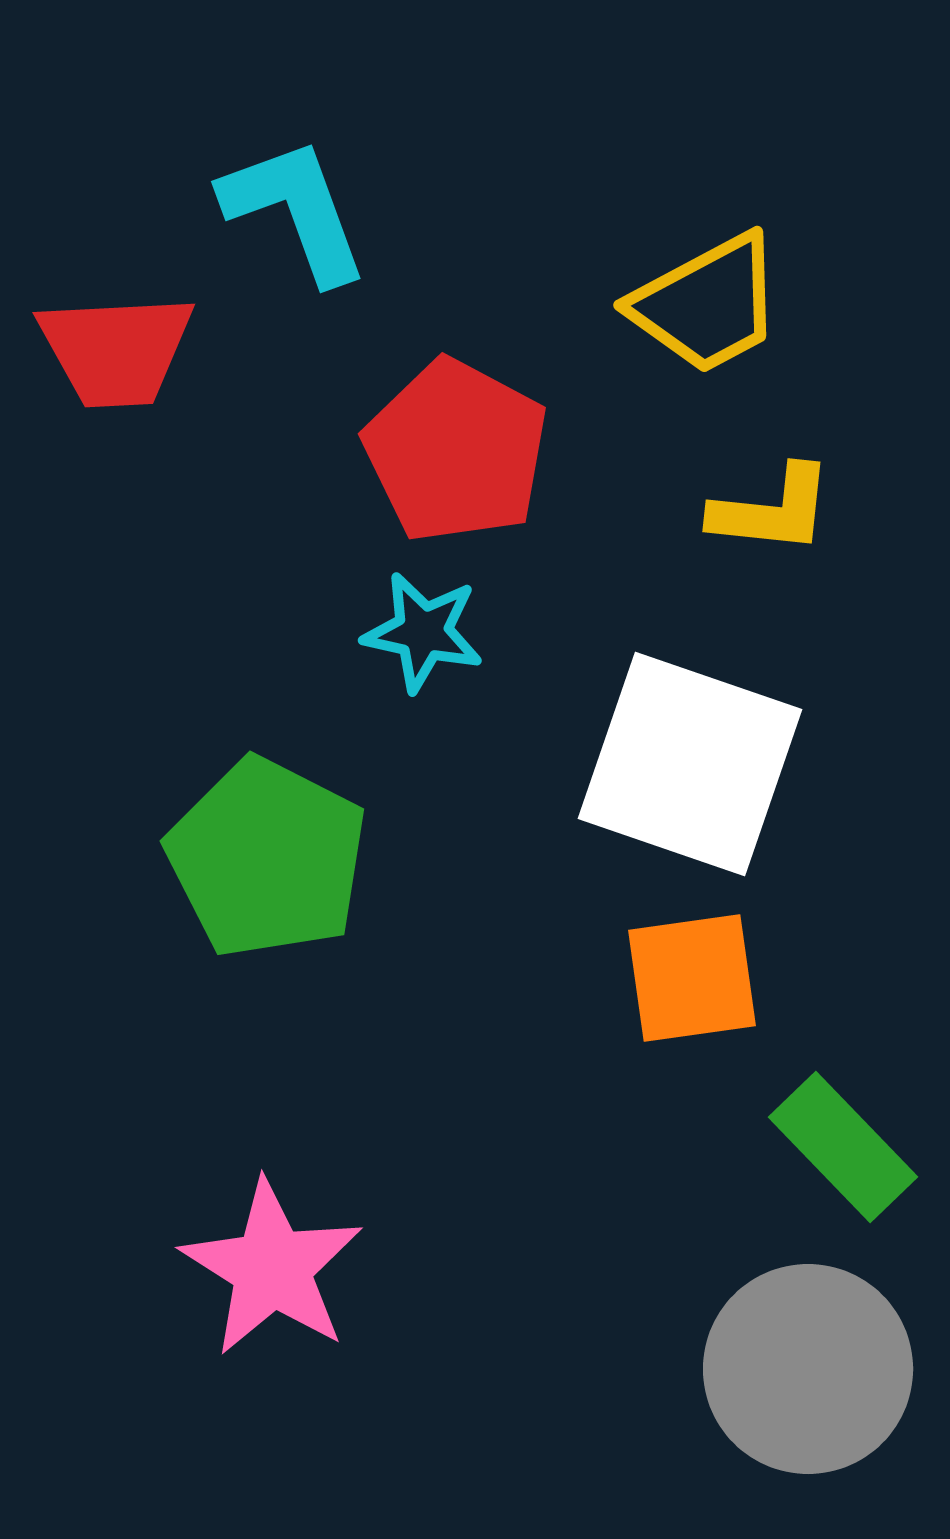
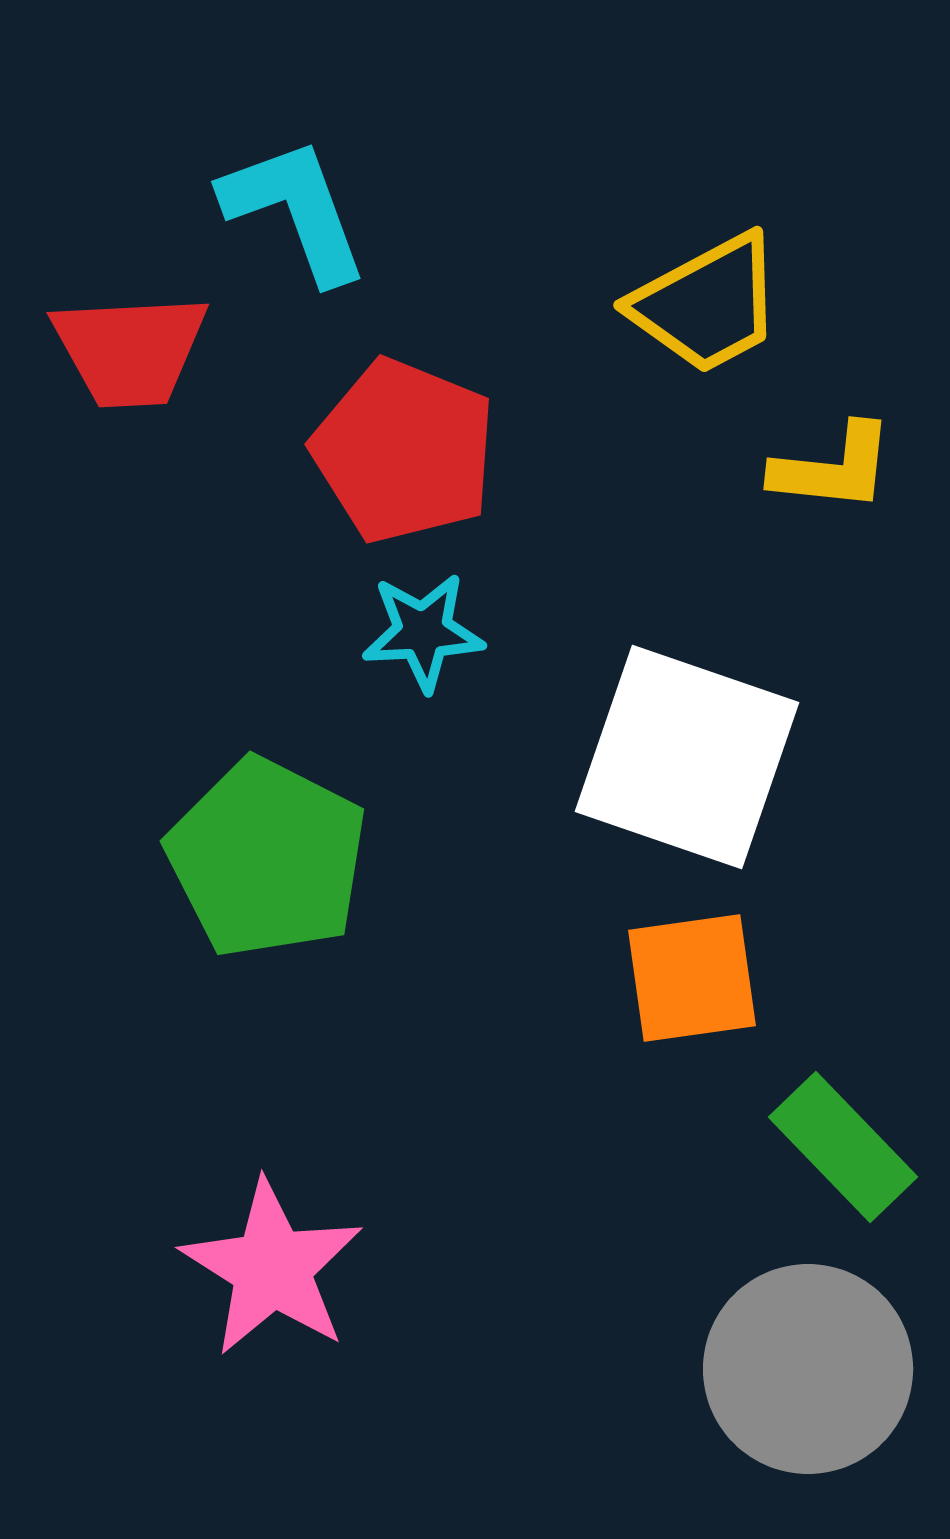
red trapezoid: moved 14 px right
red pentagon: moved 52 px left; rotated 6 degrees counterclockwise
yellow L-shape: moved 61 px right, 42 px up
cyan star: rotated 15 degrees counterclockwise
white square: moved 3 px left, 7 px up
